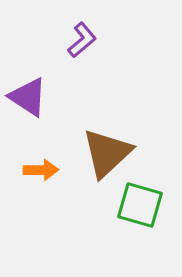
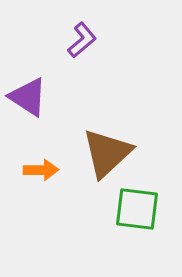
green square: moved 3 px left, 4 px down; rotated 9 degrees counterclockwise
